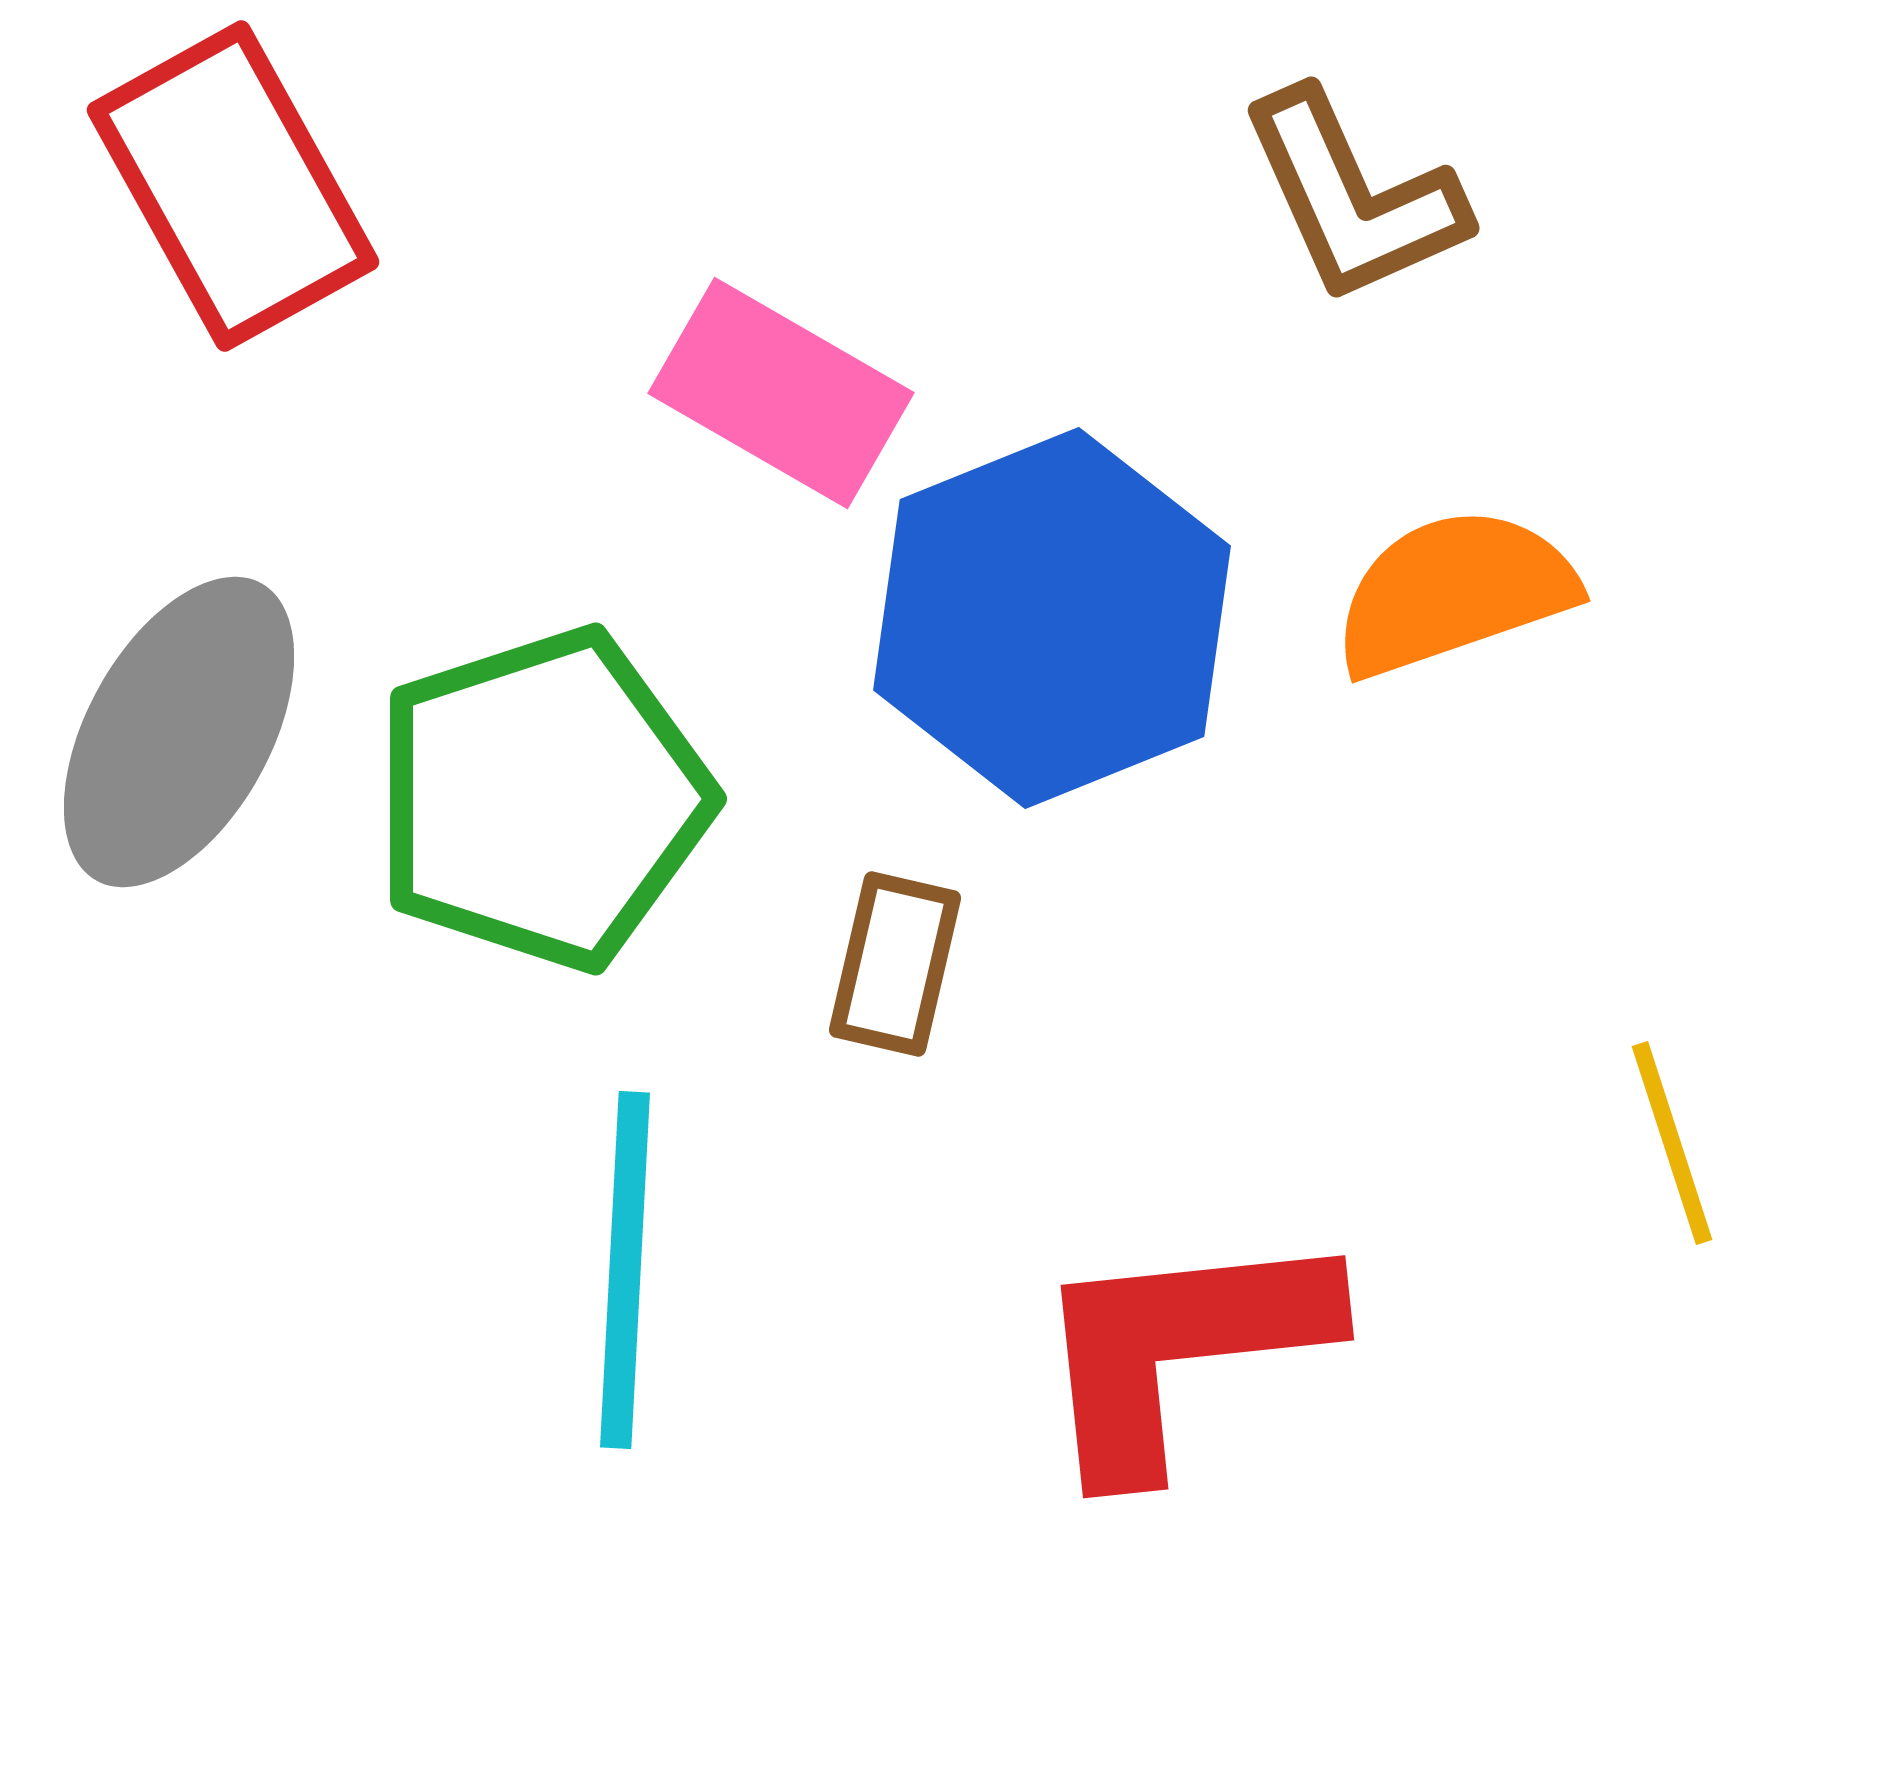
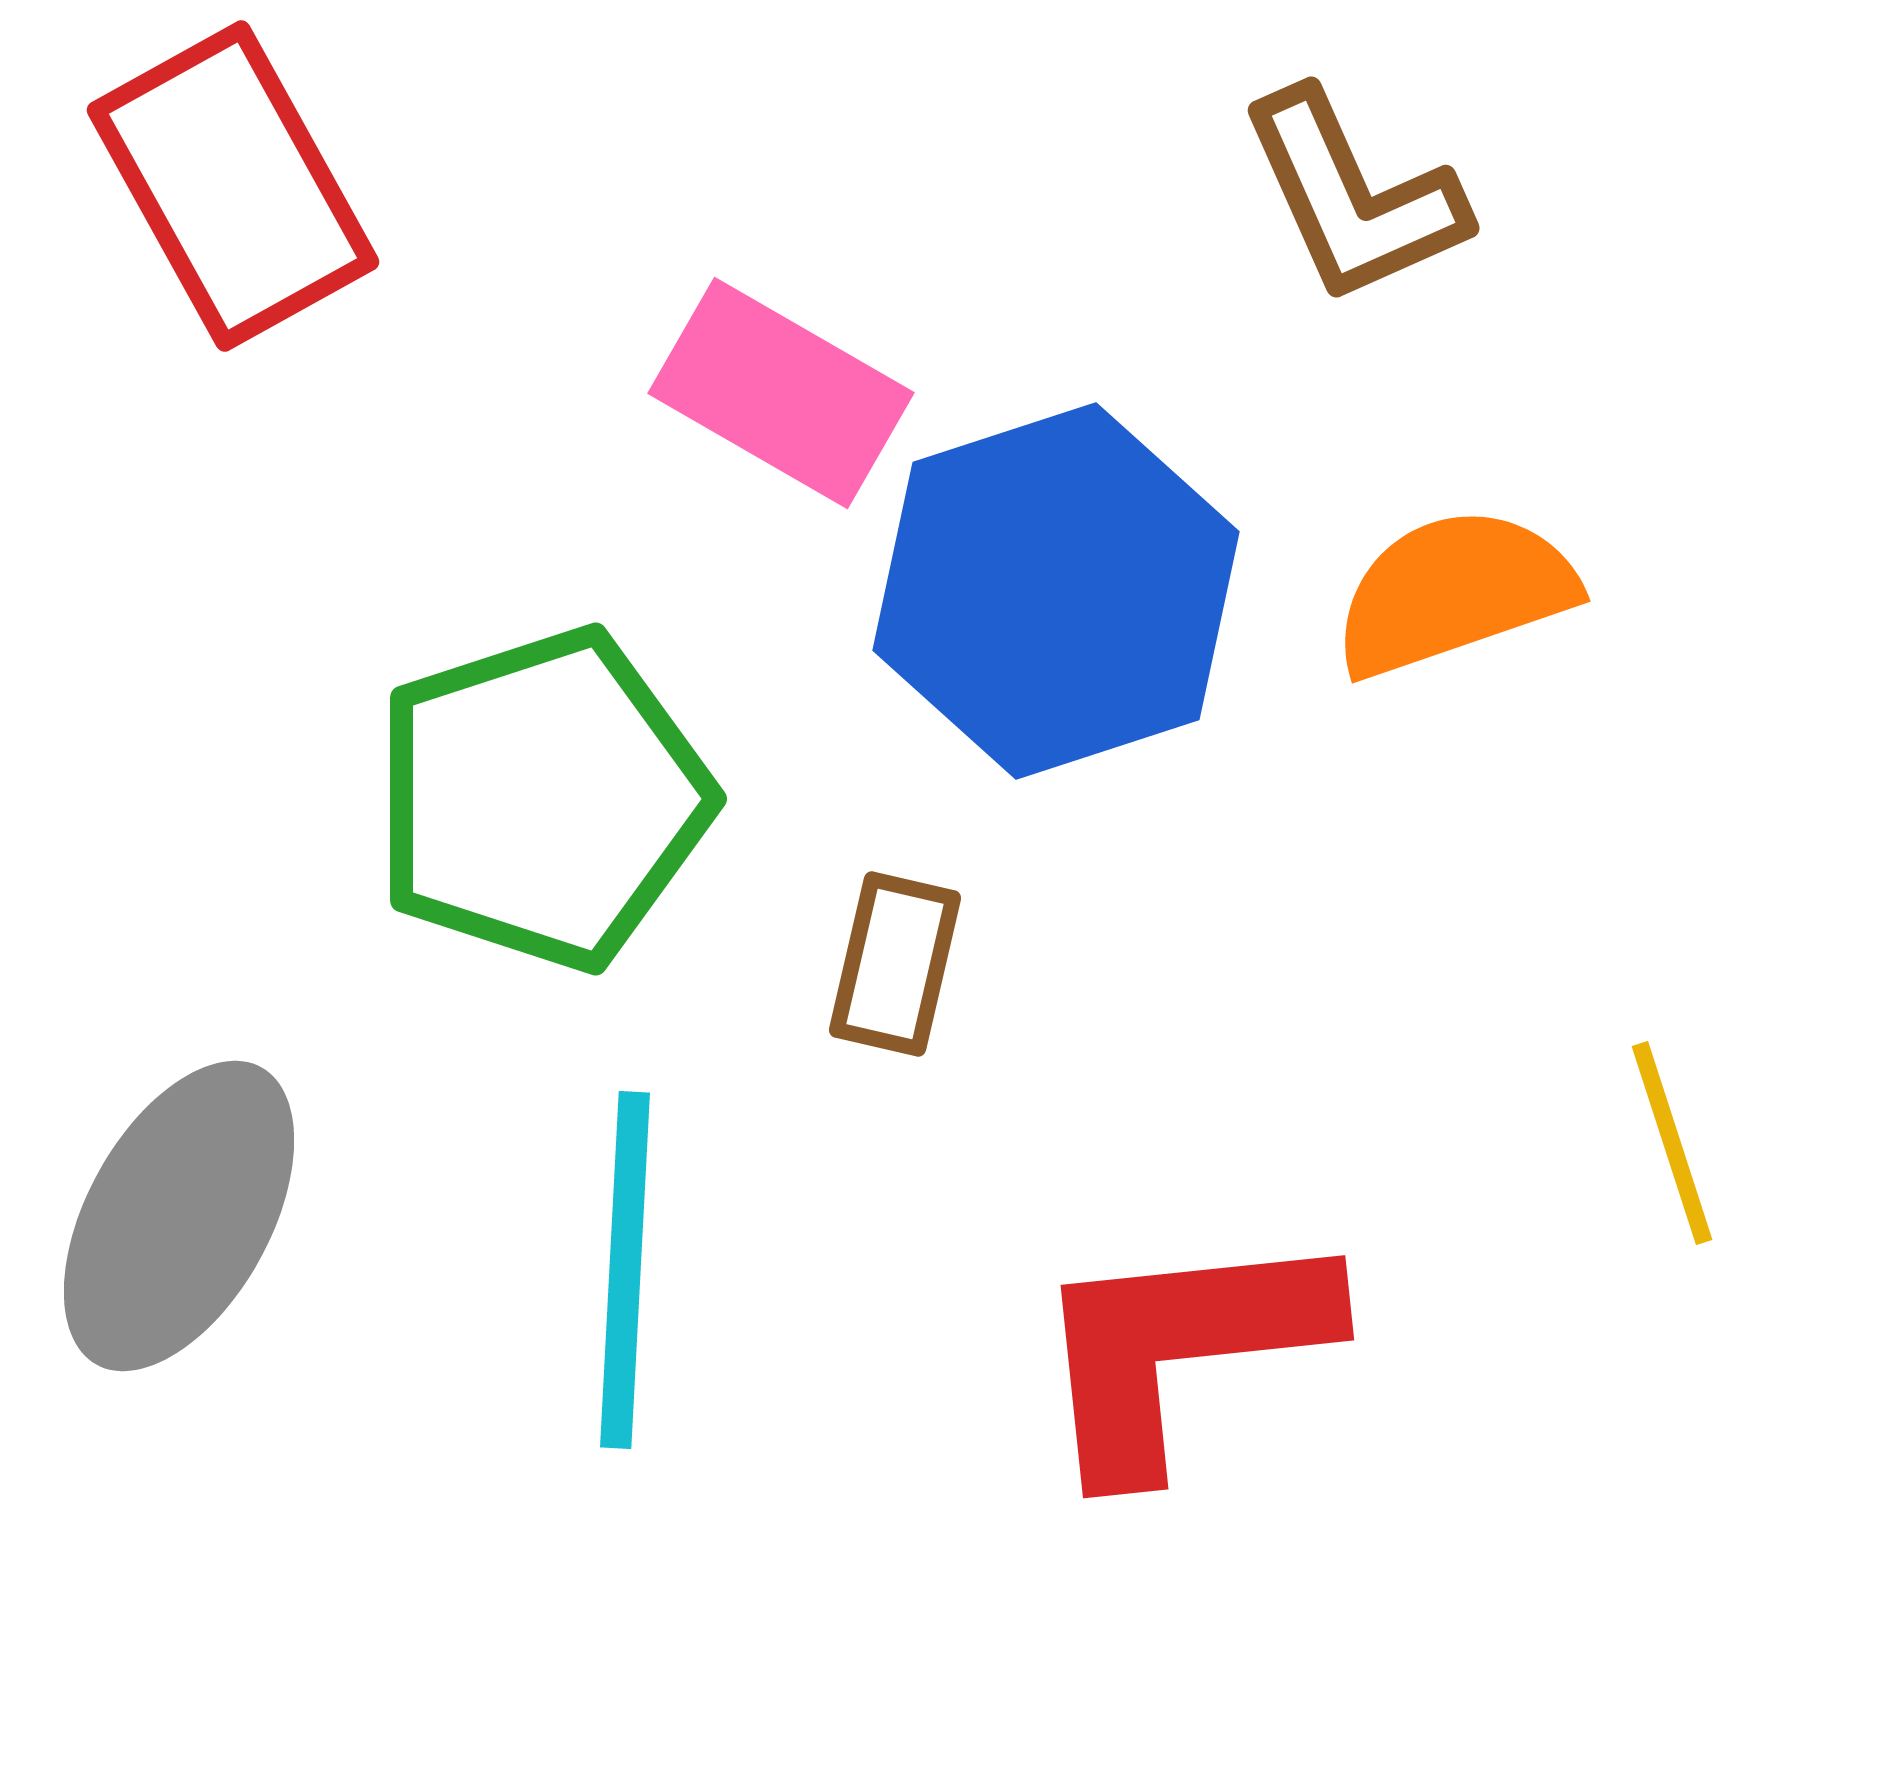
blue hexagon: moved 4 px right, 27 px up; rotated 4 degrees clockwise
gray ellipse: moved 484 px down
